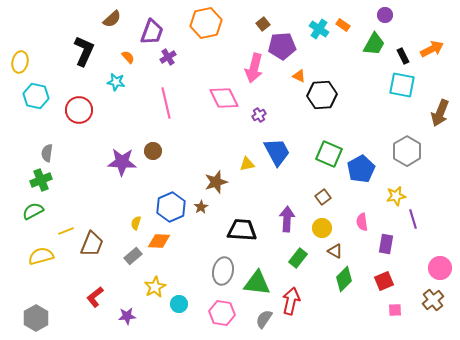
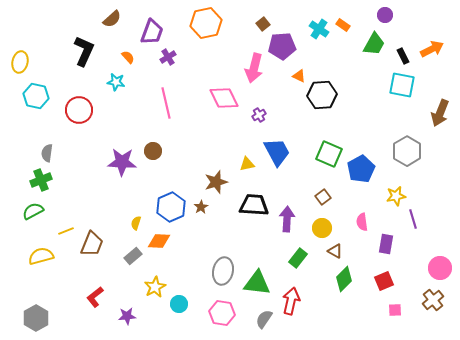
black trapezoid at (242, 230): moved 12 px right, 25 px up
